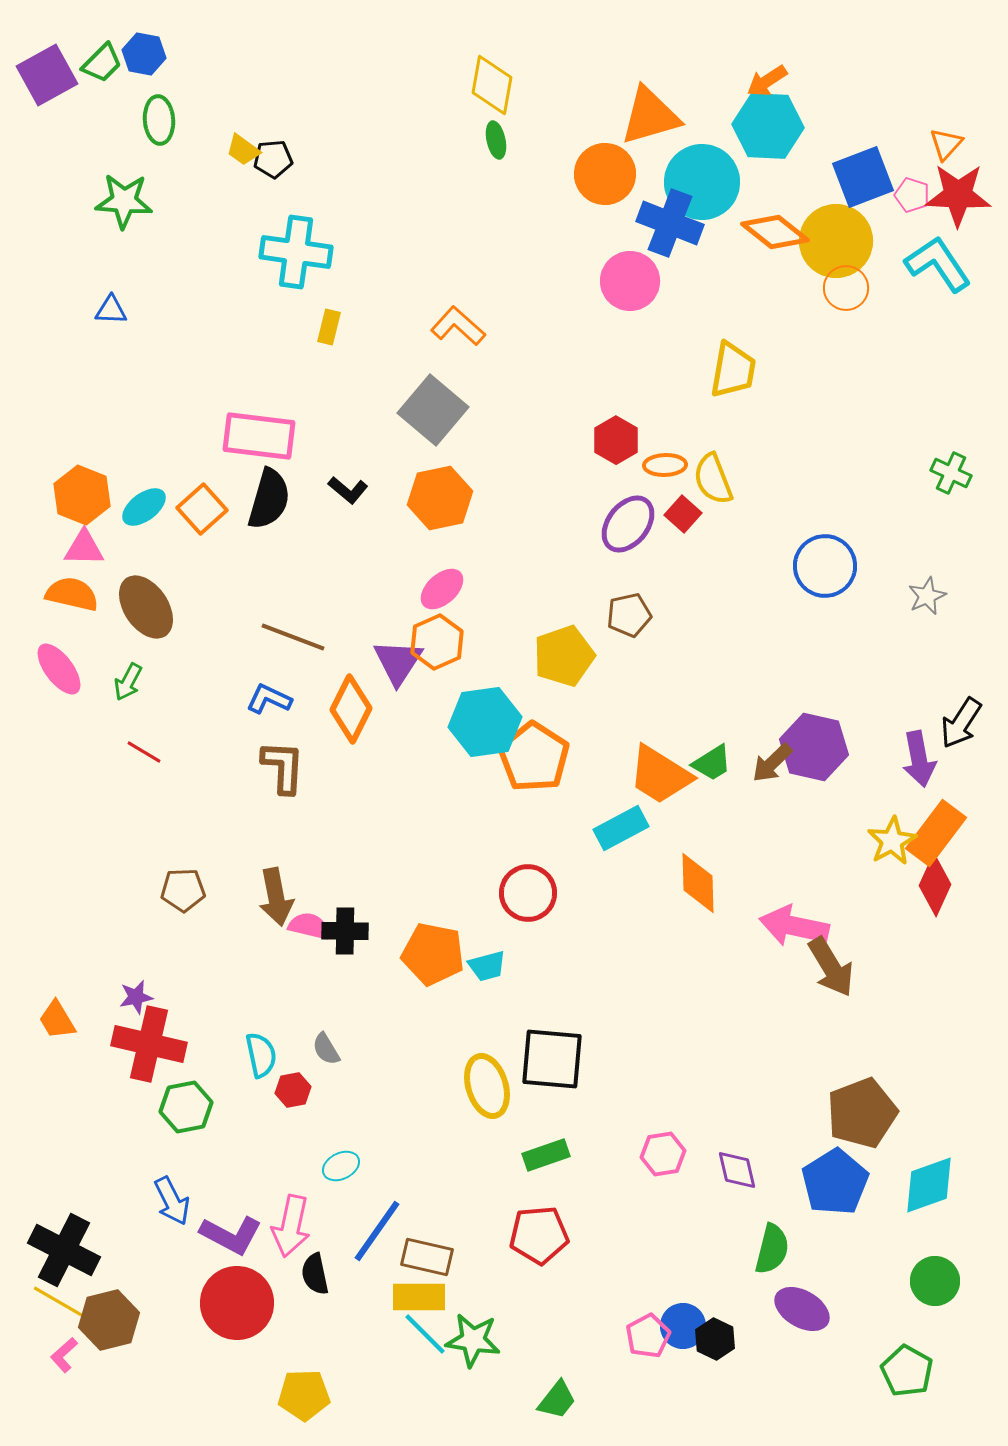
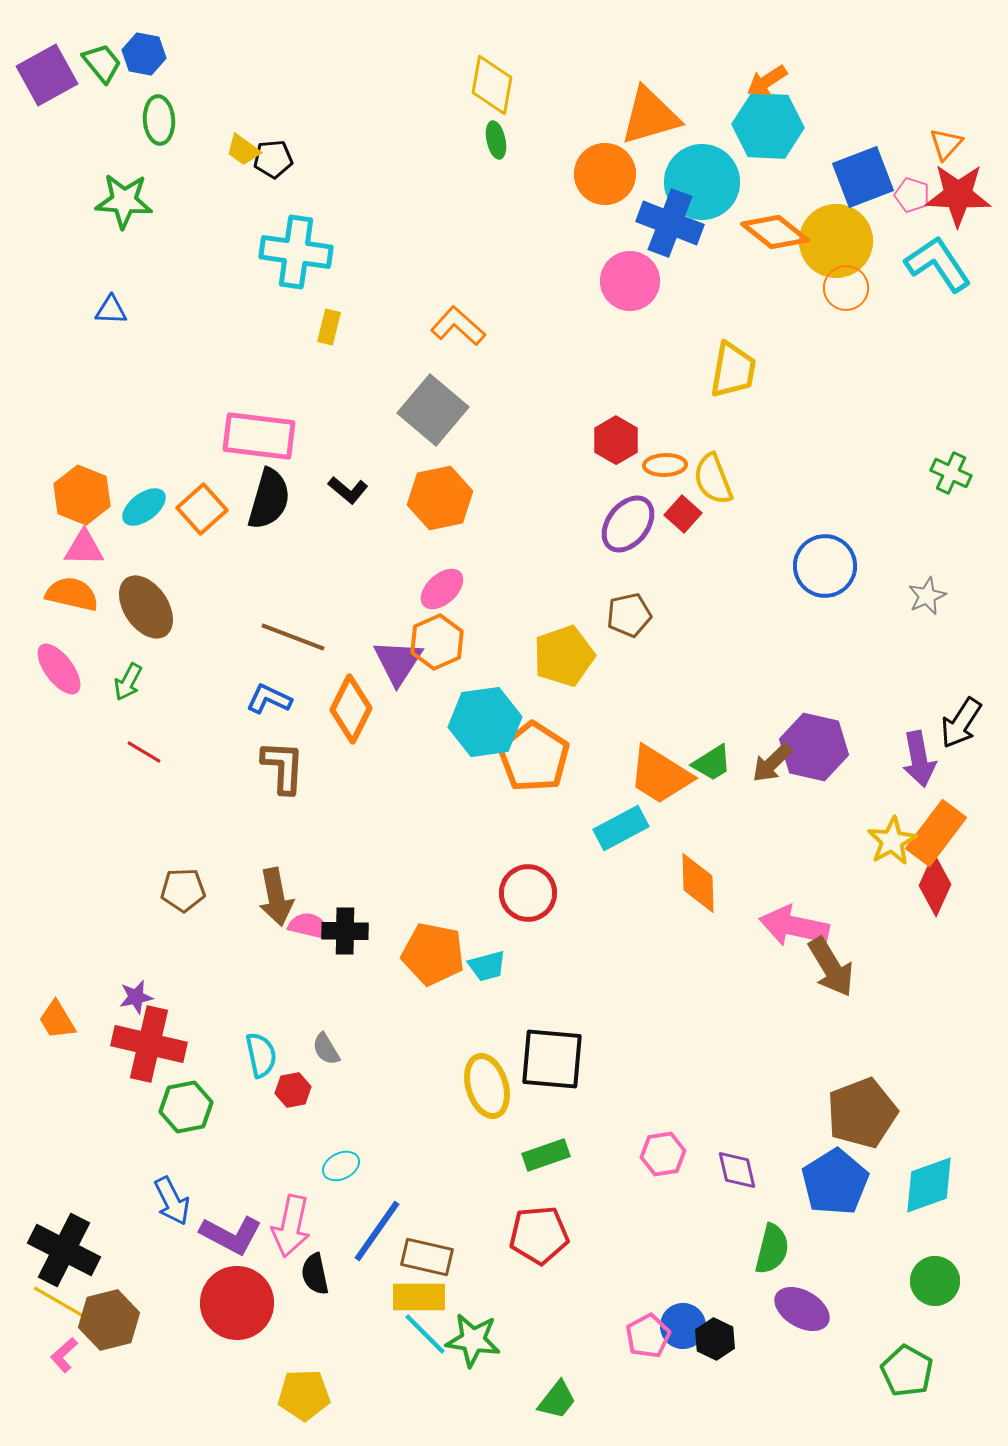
green trapezoid at (102, 63): rotated 84 degrees counterclockwise
